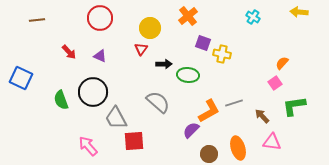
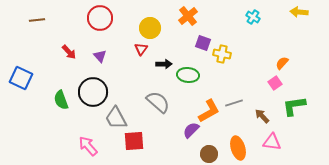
purple triangle: rotated 24 degrees clockwise
